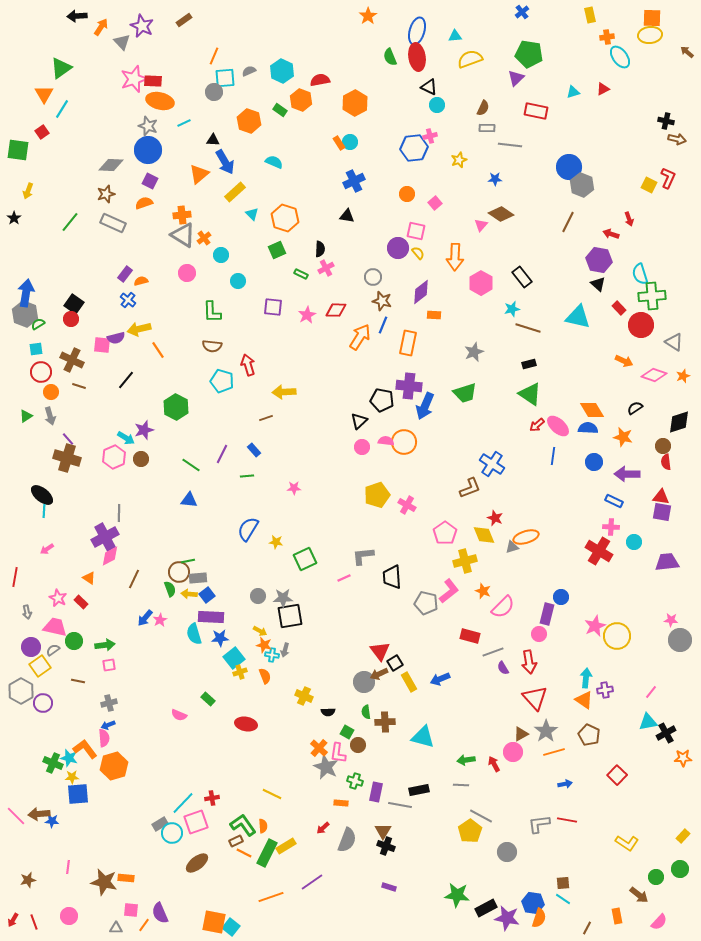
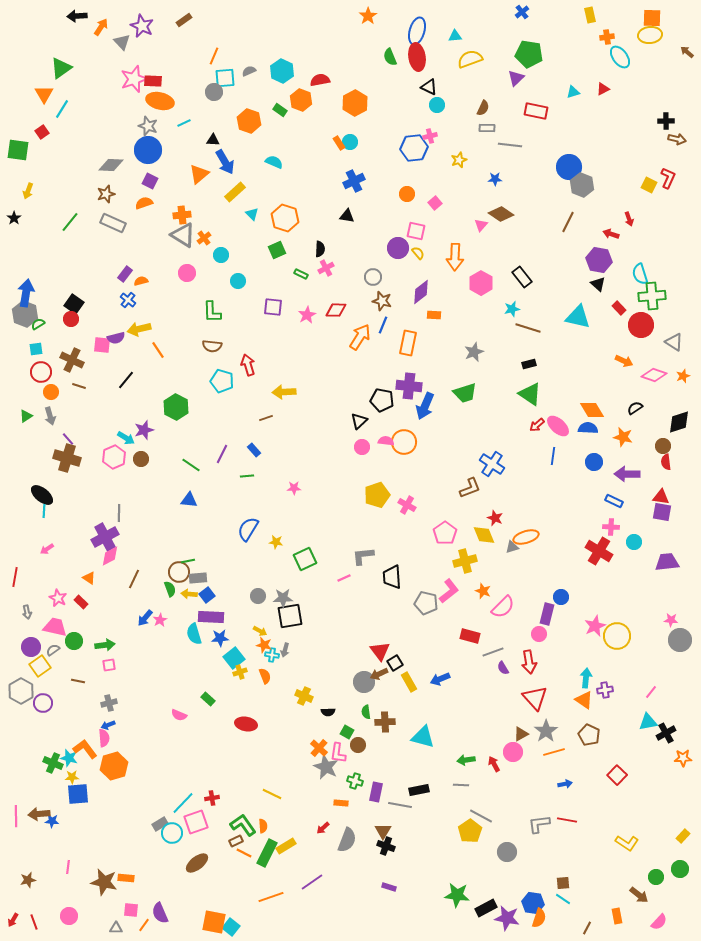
black cross at (666, 121): rotated 14 degrees counterclockwise
pink line at (16, 816): rotated 45 degrees clockwise
